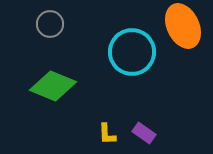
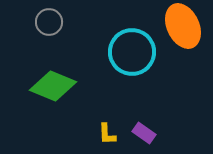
gray circle: moved 1 px left, 2 px up
